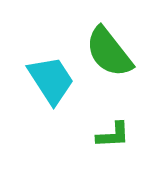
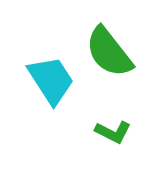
green L-shape: moved 3 px up; rotated 30 degrees clockwise
